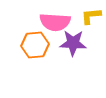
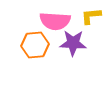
pink semicircle: moved 1 px up
